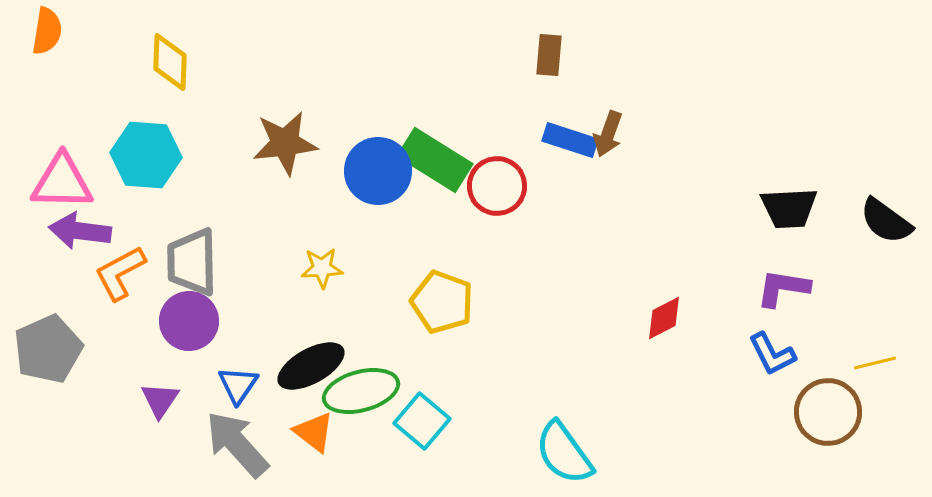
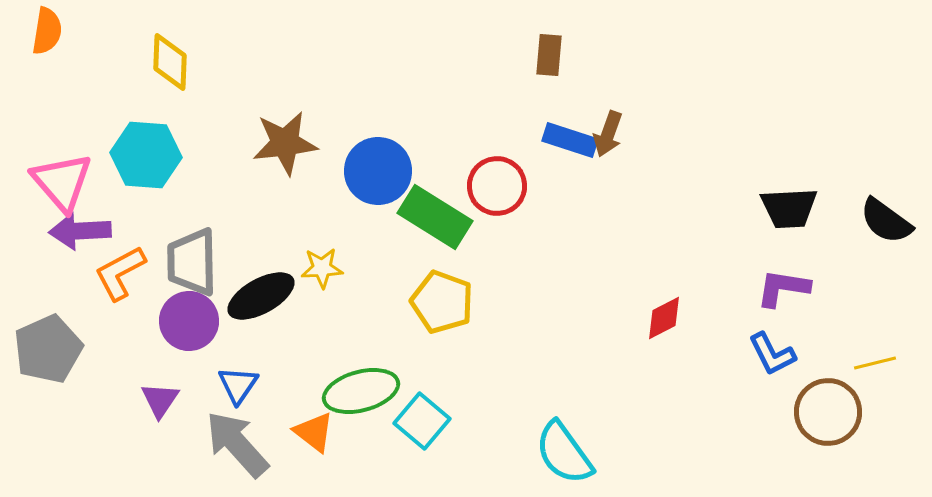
green rectangle: moved 57 px down
pink triangle: rotated 48 degrees clockwise
purple arrow: rotated 10 degrees counterclockwise
black ellipse: moved 50 px left, 70 px up
